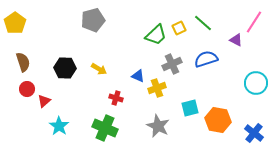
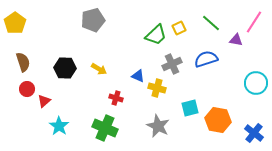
green line: moved 8 px right
purple triangle: rotated 16 degrees counterclockwise
yellow cross: rotated 36 degrees clockwise
